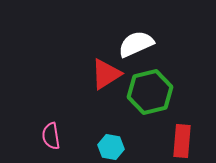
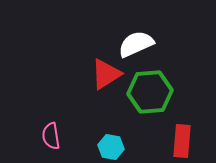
green hexagon: rotated 9 degrees clockwise
